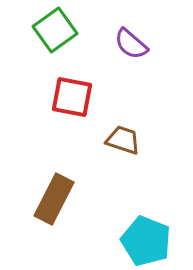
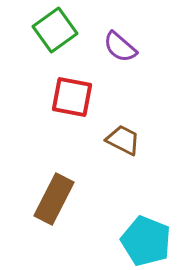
purple semicircle: moved 11 px left, 3 px down
brown trapezoid: rotated 9 degrees clockwise
